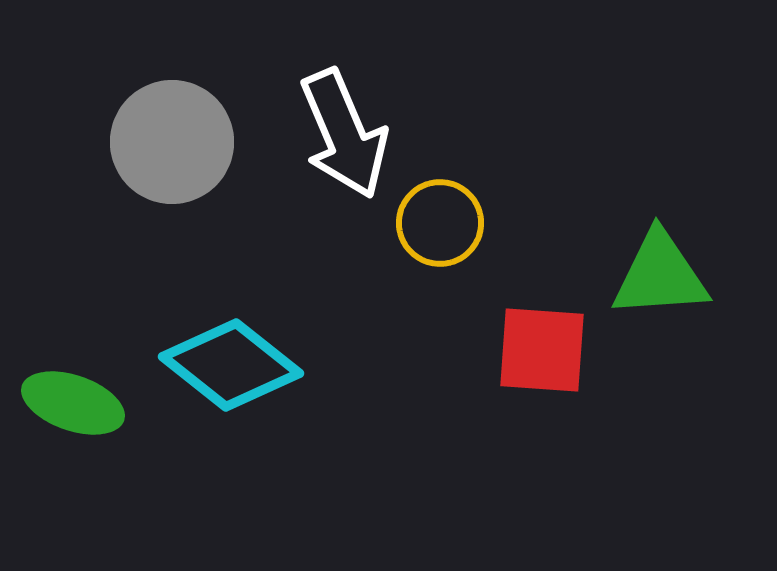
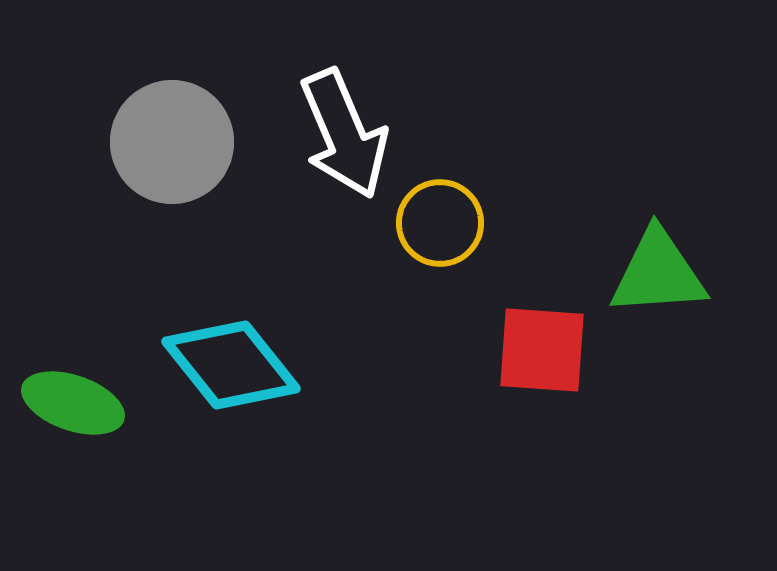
green triangle: moved 2 px left, 2 px up
cyan diamond: rotated 13 degrees clockwise
